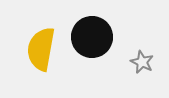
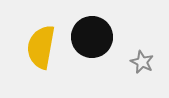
yellow semicircle: moved 2 px up
